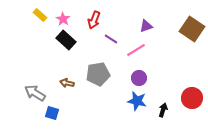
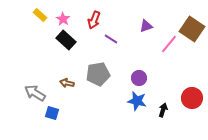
pink line: moved 33 px right, 6 px up; rotated 18 degrees counterclockwise
